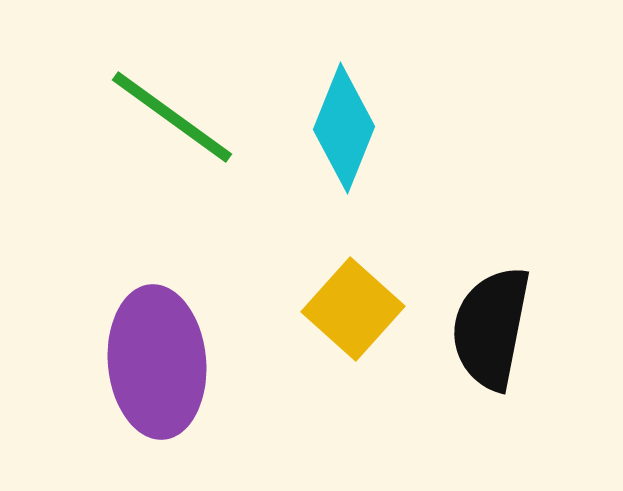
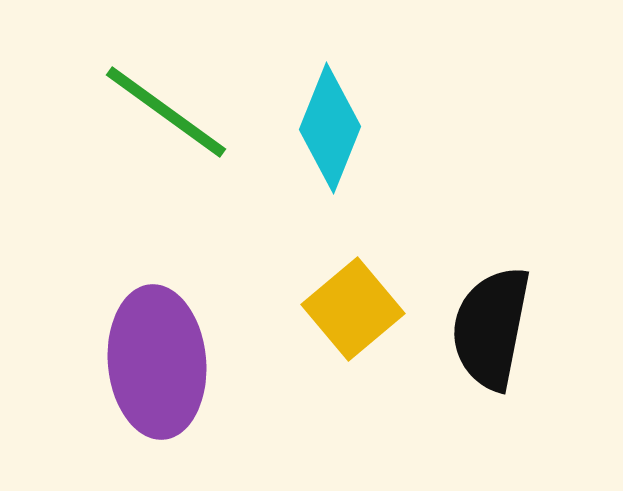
green line: moved 6 px left, 5 px up
cyan diamond: moved 14 px left
yellow square: rotated 8 degrees clockwise
